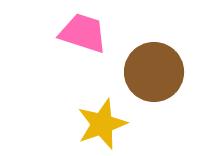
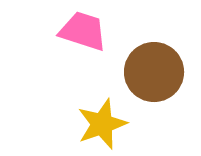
pink trapezoid: moved 2 px up
